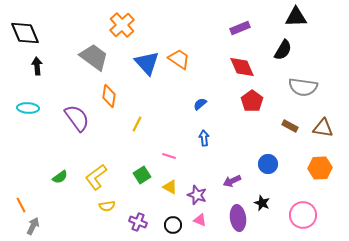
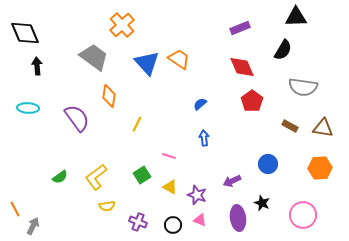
orange line: moved 6 px left, 4 px down
